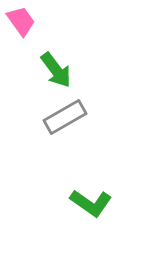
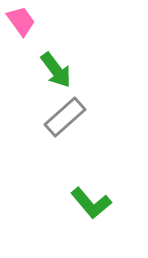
gray rectangle: rotated 12 degrees counterclockwise
green L-shape: rotated 15 degrees clockwise
